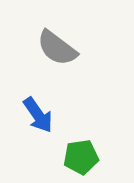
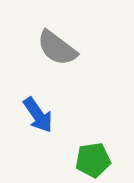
green pentagon: moved 12 px right, 3 px down
